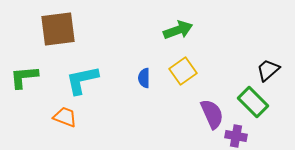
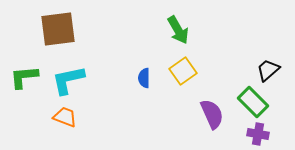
green arrow: rotated 80 degrees clockwise
cyan L-shape: moved 14 px left
purple cross: moved 22 px right, 2 px up
